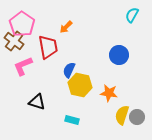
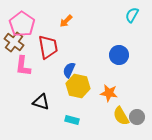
orange arrow: moved 6 px up
brown cross: moved 1 px down
pink L-shape: rotated 60 degrees counterclockwise
yellow hexagon: moved 2 px left, 1 px down
black triangle: moved 4 px right
yellow semicircle: moved 1 px left, 1 px down; rotated 48 degrees counterclockwise
